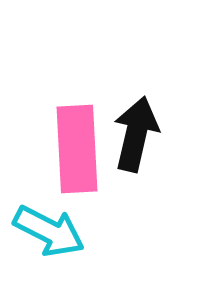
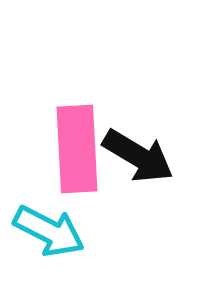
black arrow: moved 2 px right, 22 px down; rotated 108 degrees clockwise
